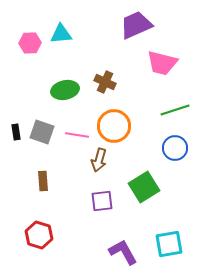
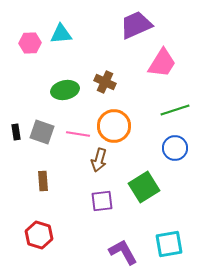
pink trapezoid: rotated 72 degrees counterclockwise
pink line: moved 1 px right, 1 px up
